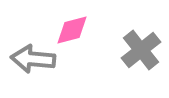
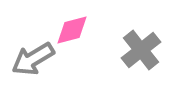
gray arrow: rotated 36 degrees counterclockwise
